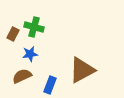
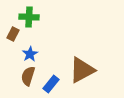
green cross: moved 5 px left, 10 px up; rotated 12 degrees counterclockwise
blue star: rotated 21 degrees counterclockwise
brown semicircle: moved 6 px right; rotated 48 degrees counterclockwise
blue rectangle: moved 1 px right, 1 px up; rotated 18 degrees clockwise
